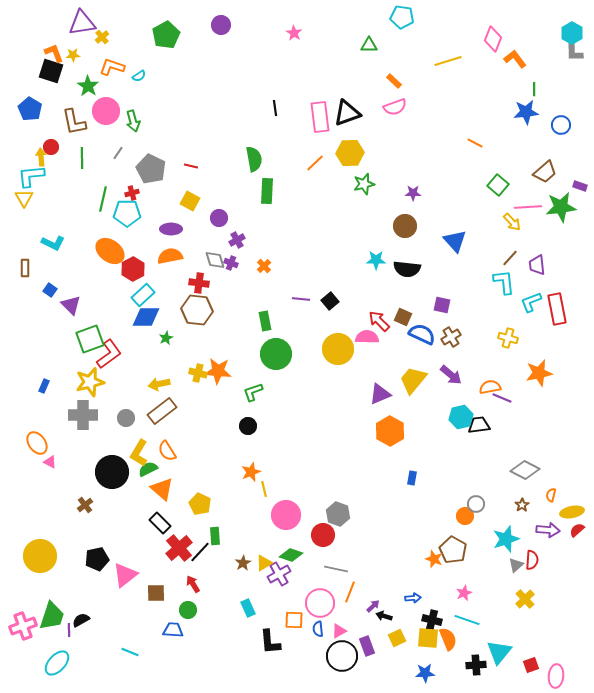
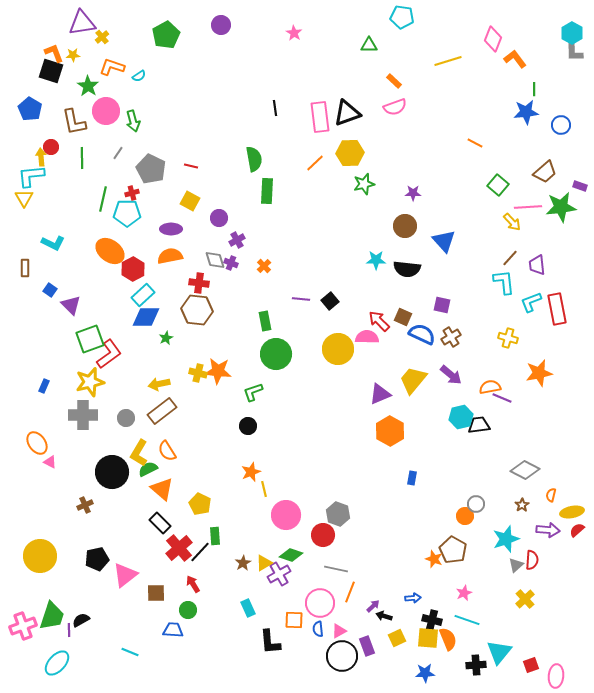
blue triangle at (455, 241): moved 11 px left
brown cross at (85, 505): rotated 14 degrees clockwise
